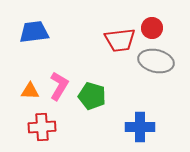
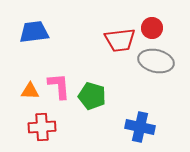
pink L-shape: rotated 36 degrees counterclockwise
blue cross: rotated 12 degrees clockwise
